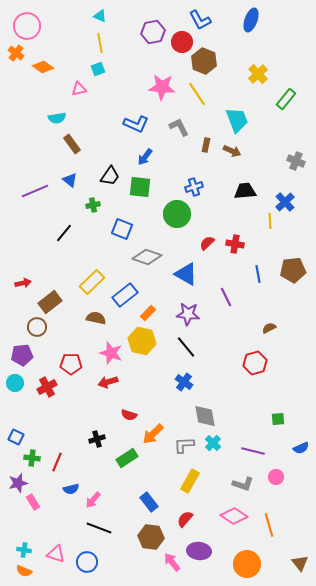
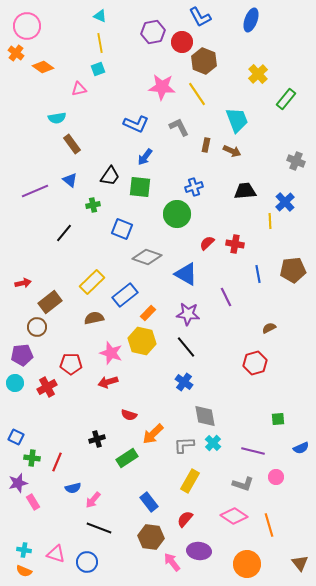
blue L-shape at (200, 20): moved 3 px up
brown semicircle at (96, 318): moved 2 px left; rotated 24 degrees counterclockwise
blue semicircle at (71, 489): moved 2 px right, 1 px up
